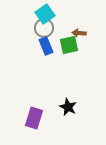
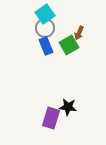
gray circle: moved 1 px right
brown arrow: rotated 72 degrees counterclockwise
green square: rotated 18 degrees counterclockwise
black star: rotated 18 degrees counterclockwise
purple rectangle: moved 17 px right
